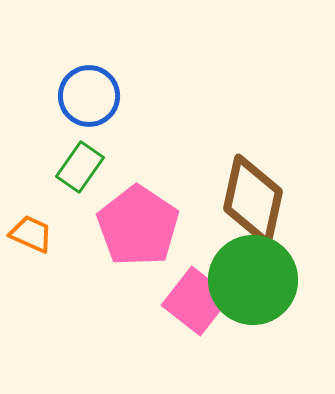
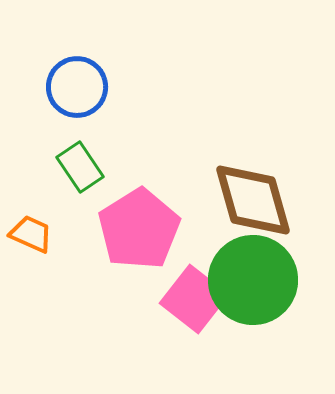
blue circle: moved 12 px left, 9 px up
green rectangle: rotated 69 degrees counterclockwise
brown diamond: rotated 28 degrees counterclockwise
pink pentagon: moved 1 px right, 3 px down; rotated 6 degrees clockwise
pink square: moved 2 px left, 2 px up
